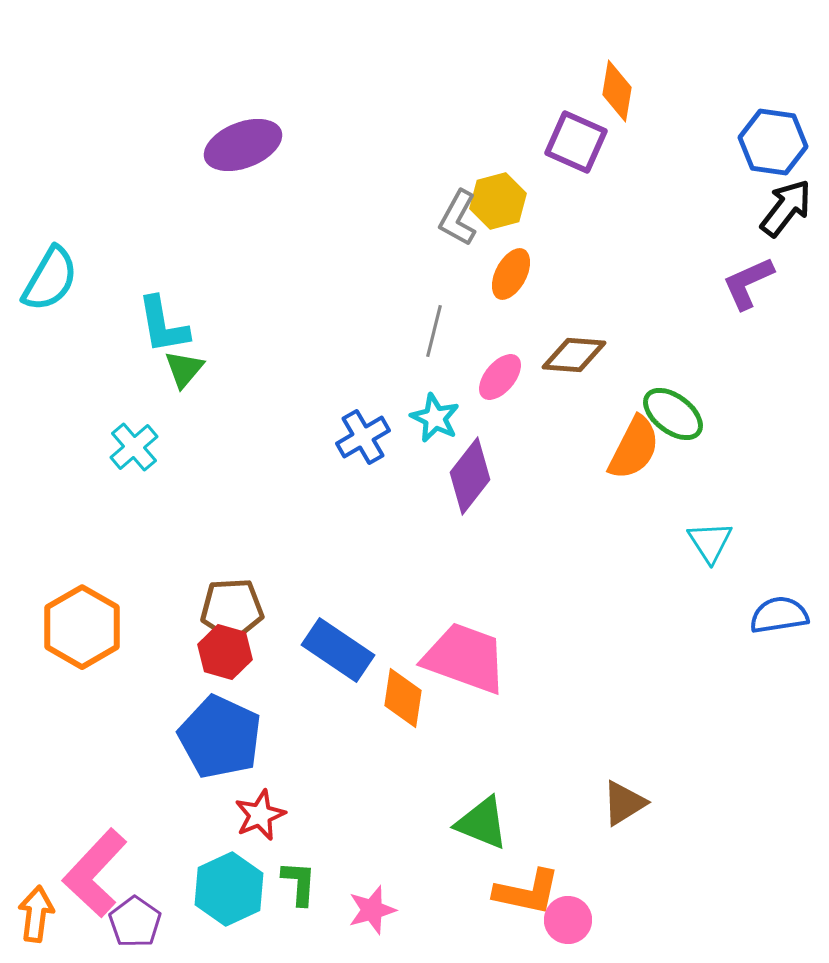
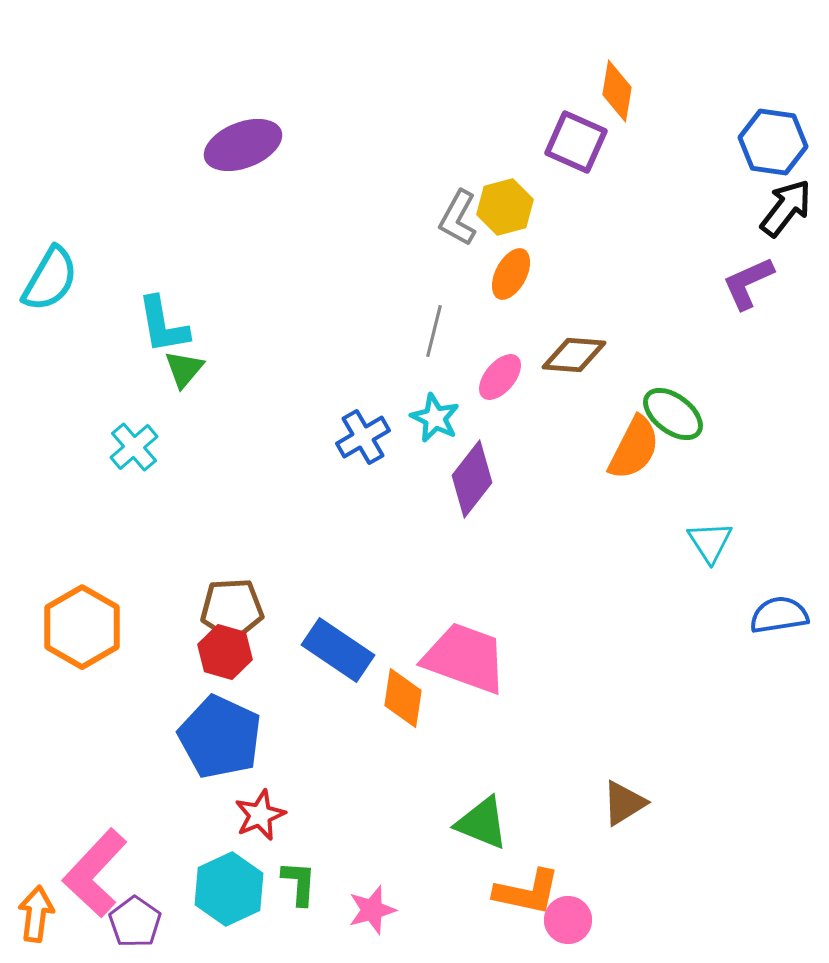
yellow hexagon at (498, 201): moved 7 px right, 6 px down
purple diamond at (470, 476): moved 2 px right, 3 px down
